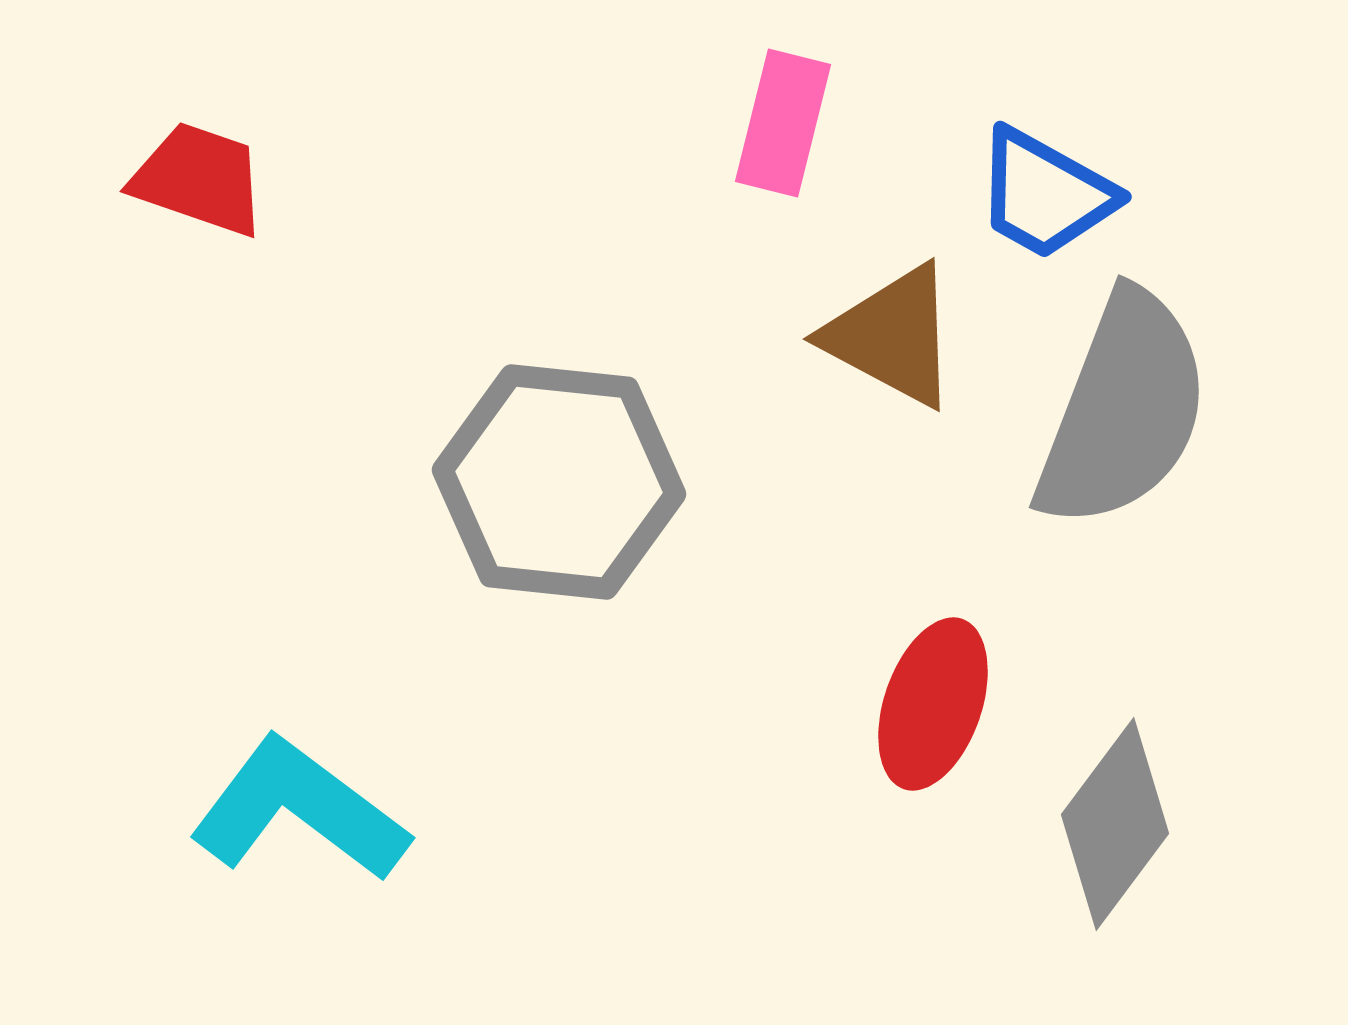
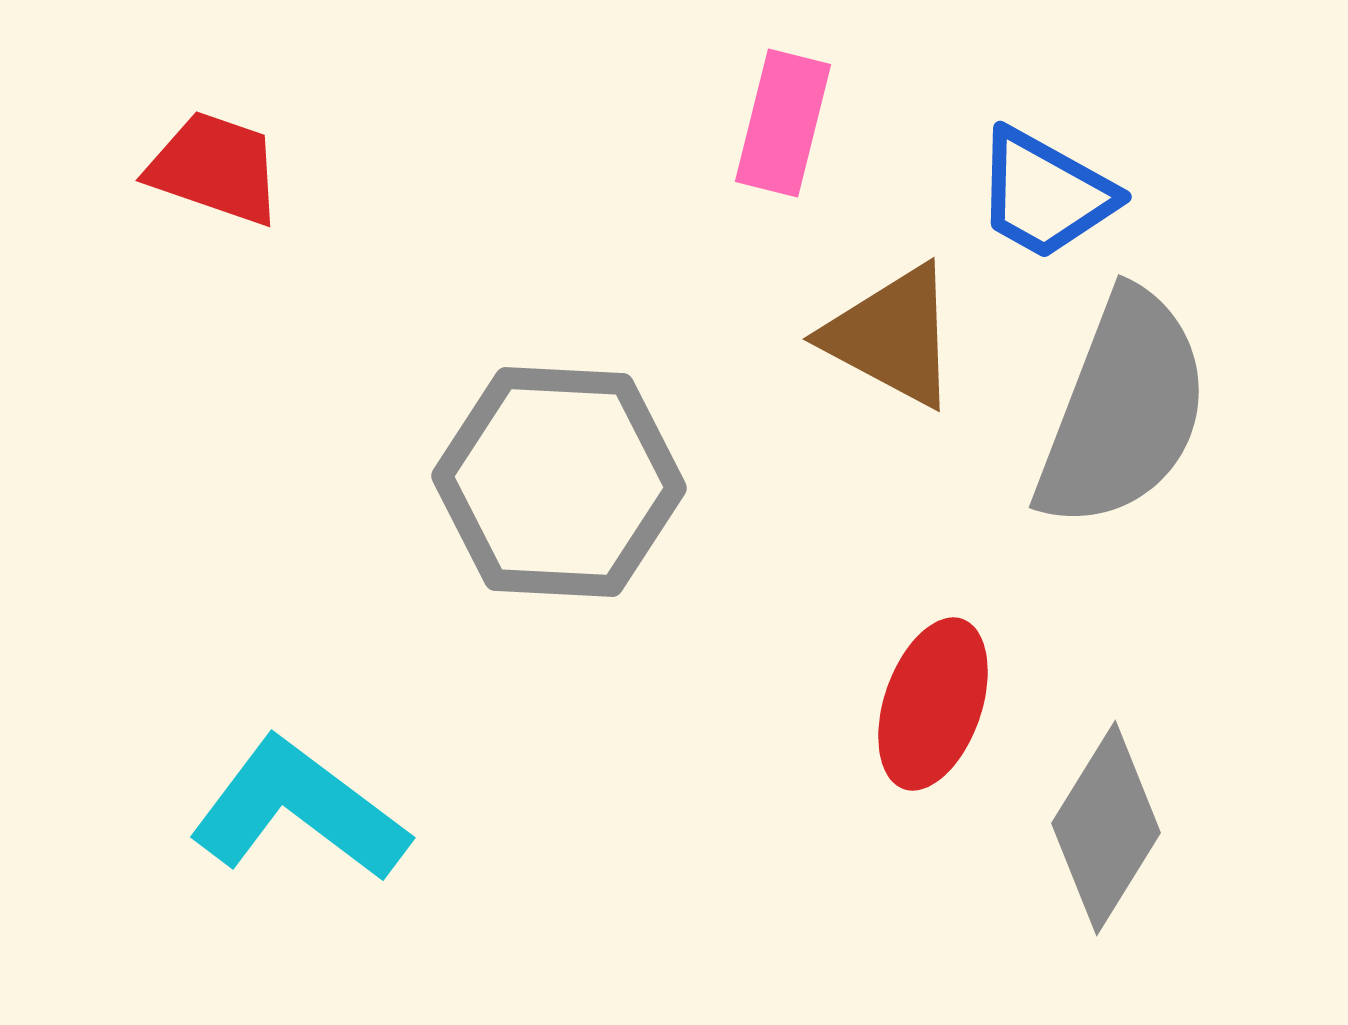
red trapezoid: moved 16 px right, 11 px up
gray hexagon: rotated 3 degrees counterclockwise
gray diamond: moved 9 px left, 4 px down; rotated 5 degrees counterclockwise
